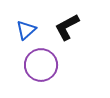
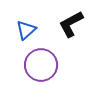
black L-shape: moved 4 px right, 3 px up
